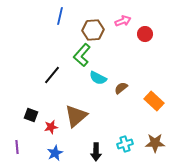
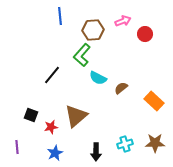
blue line: rotated 18 degrees counterclockwise
